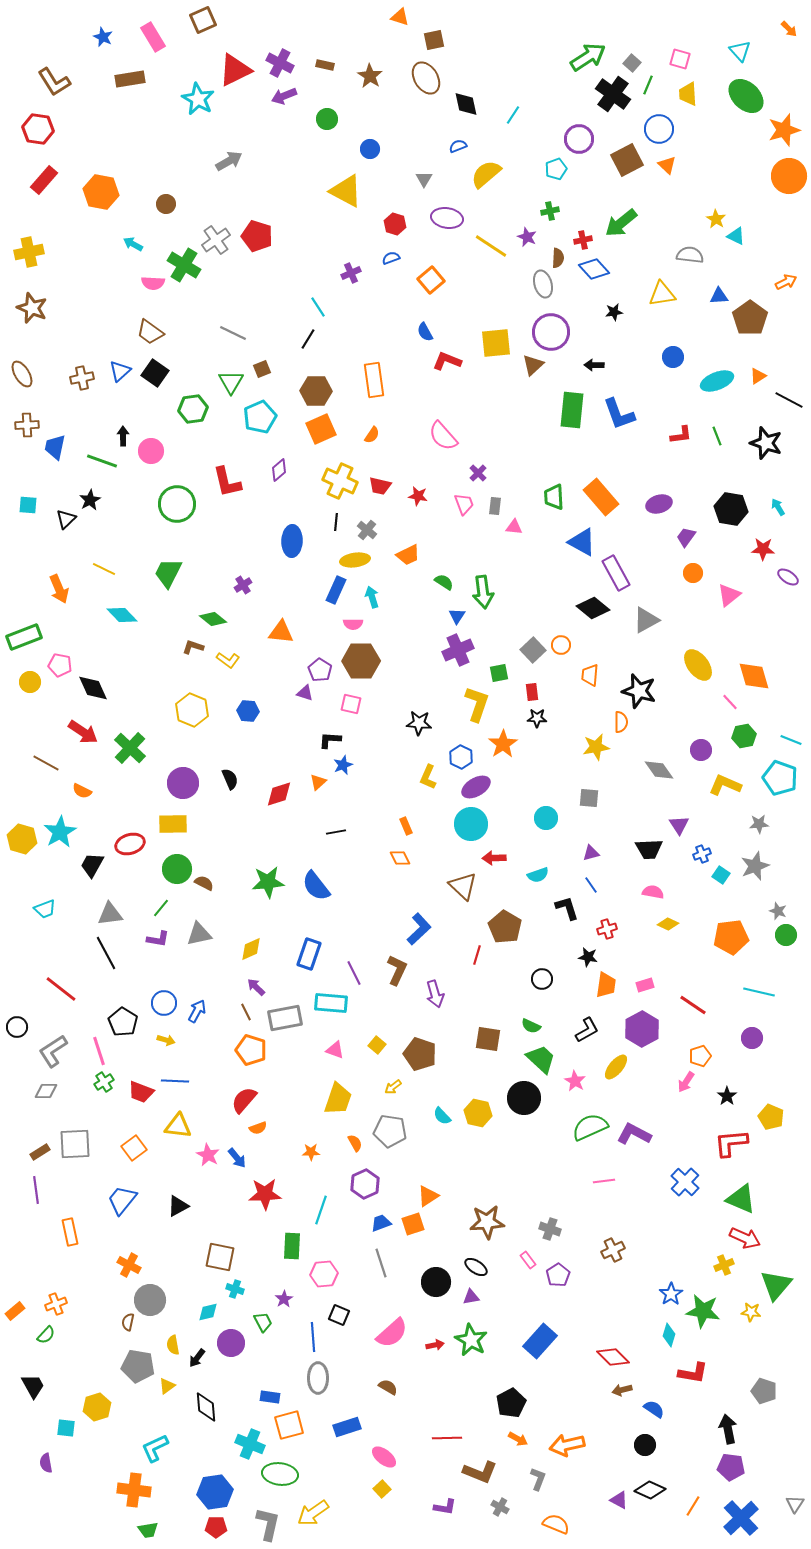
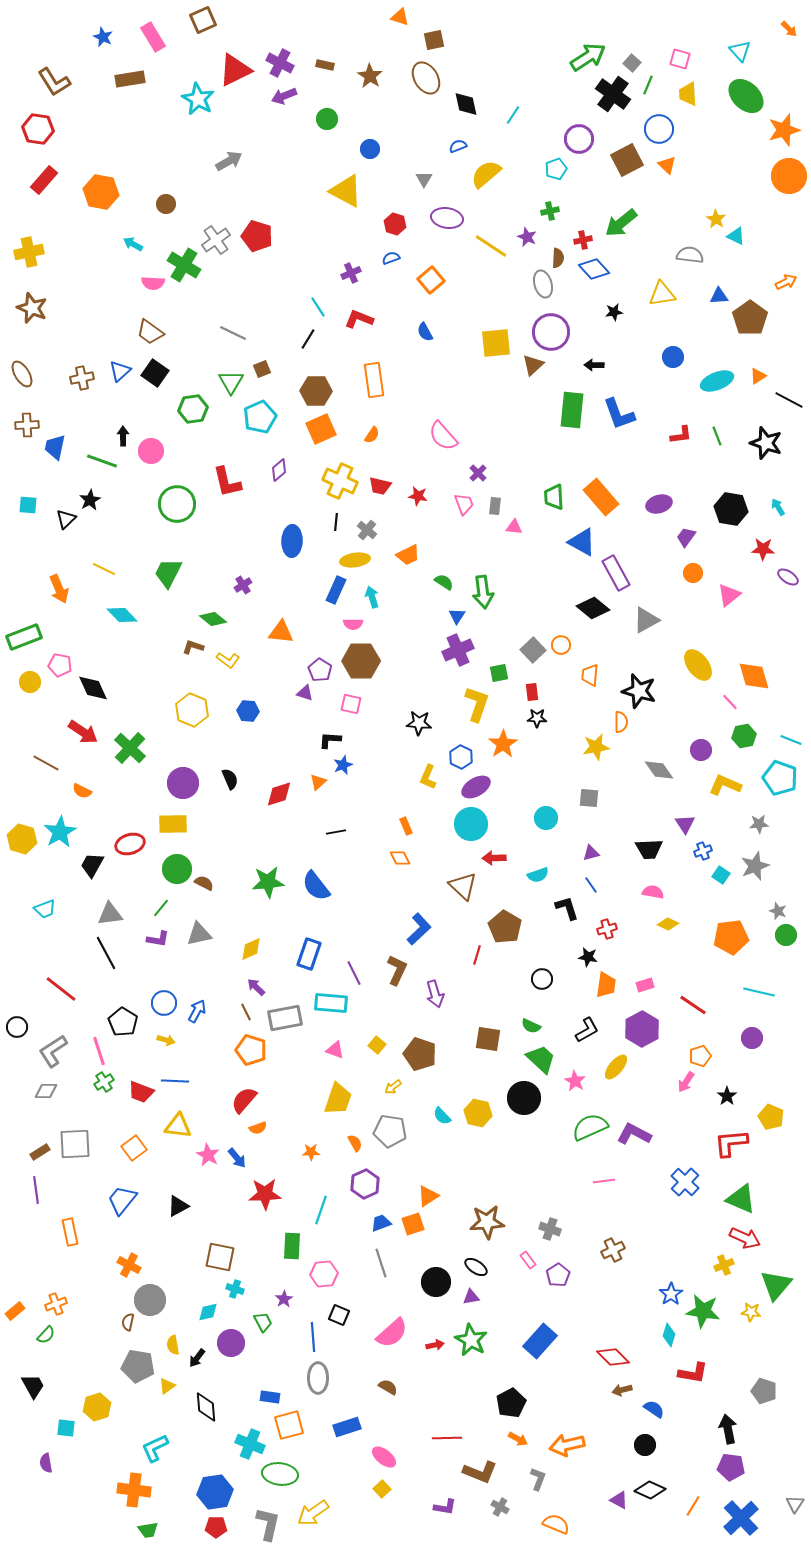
red L-shape at (447, 361): moved 88 px left, 42 px up
purple triangle at (679, 825): moved 6 px right, 1 px up
blue cross at (702, 854): moved 1 px right, 3 px up
